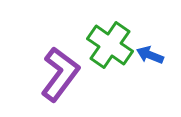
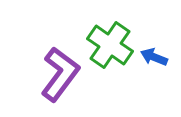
blue arrow: moved 4 px right, 2 px down
